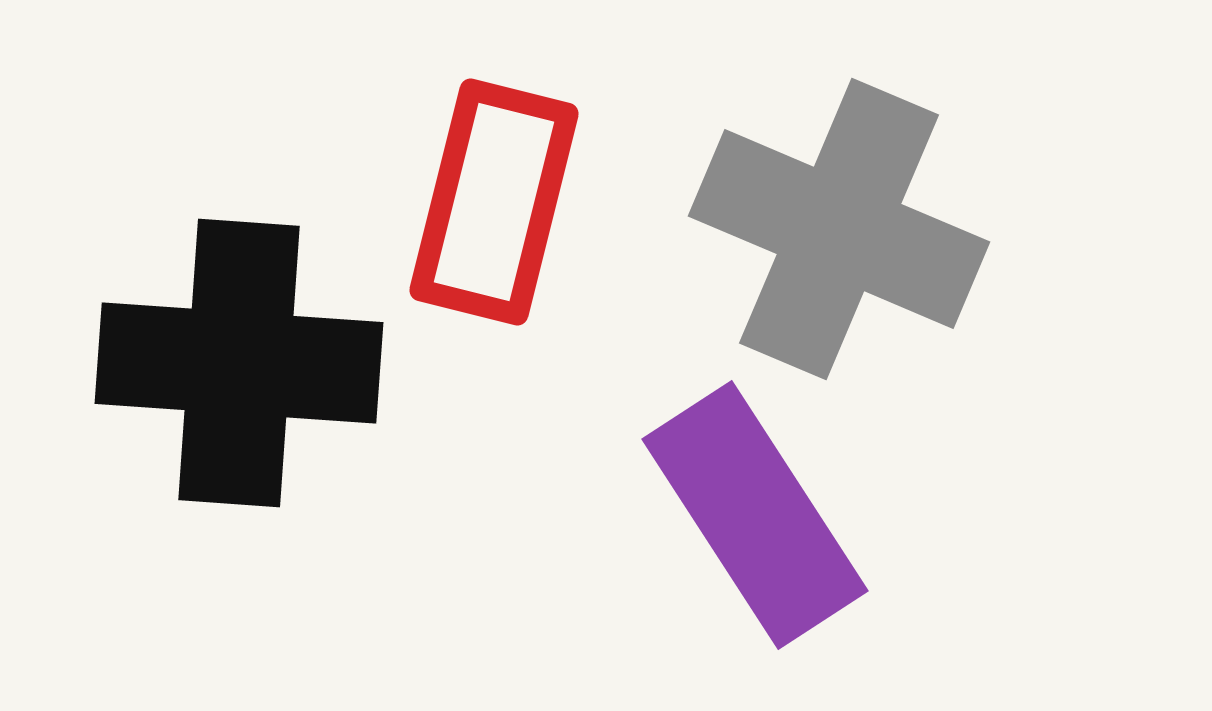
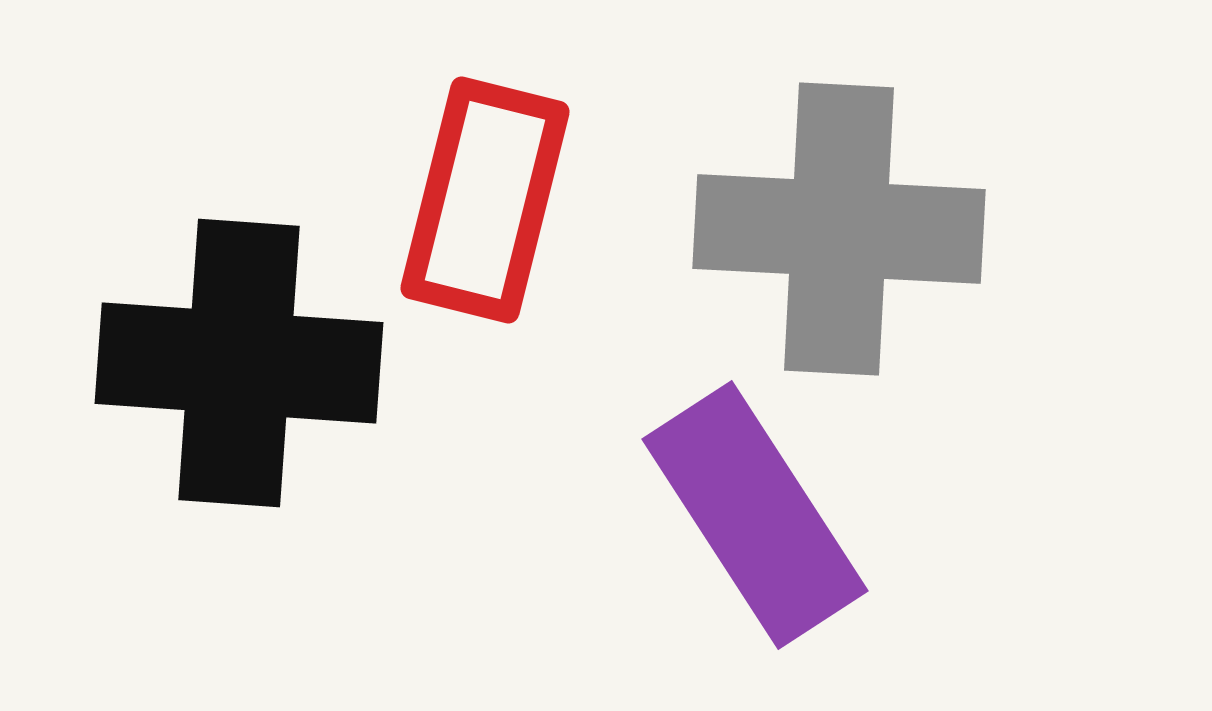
red rectangle: moved 9 px left, 2 px up
gray cross: rotated 20 degrees counterclockwise
